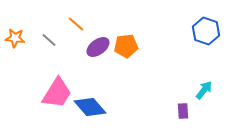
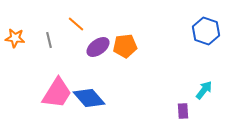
gray line: rotated 35 degrees clockwise
orange pentagon: moved 1 px left
blue diamond: moved 1 px left, 9 px up
